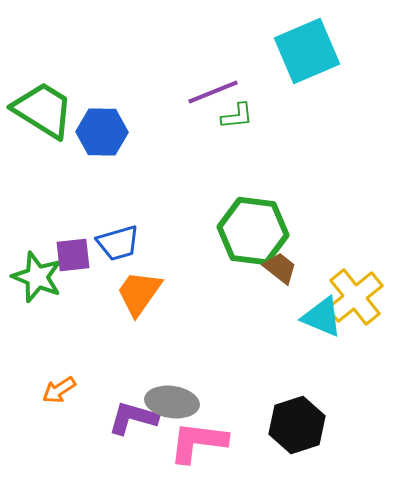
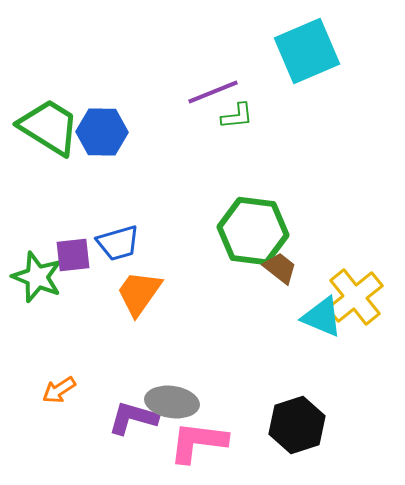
green trapezoid: moved 6 px right, 17 px down
